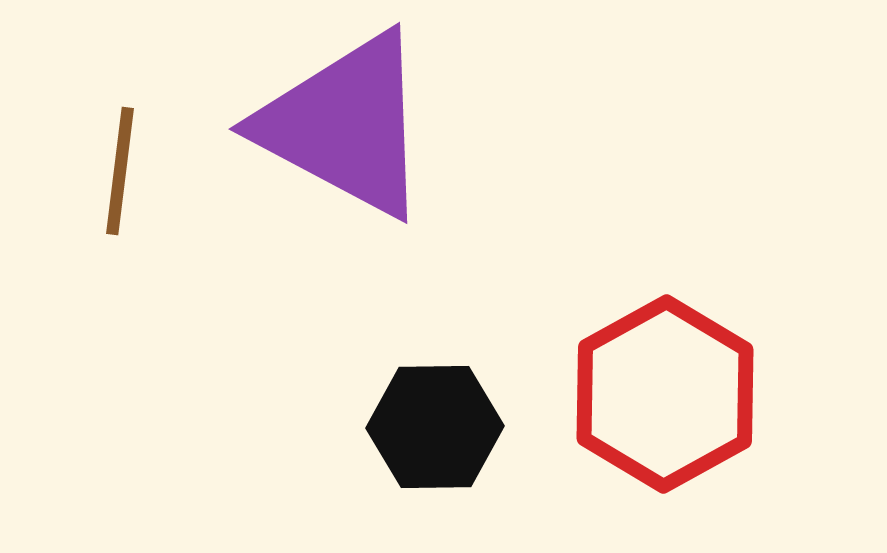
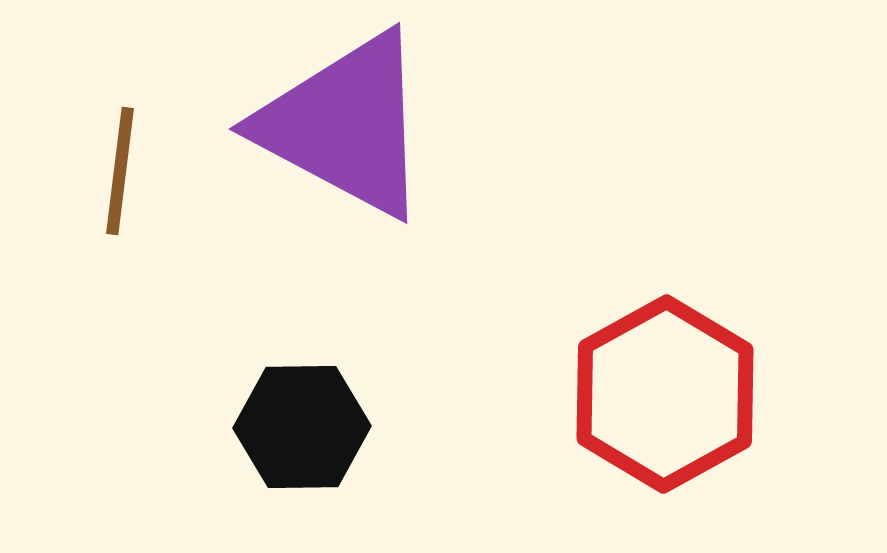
black hexagon: moved 133 px left
